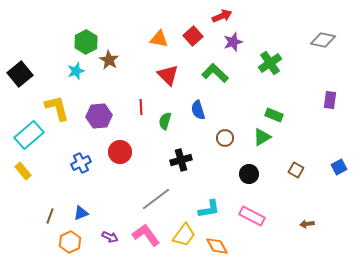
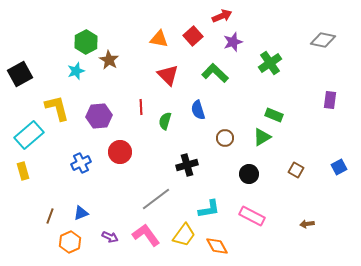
black square: rotated 10 degrees clockwise
black cross: moved 6 px right, 5 px down
yellow rectangle: rotated 24 degrees clockwise
